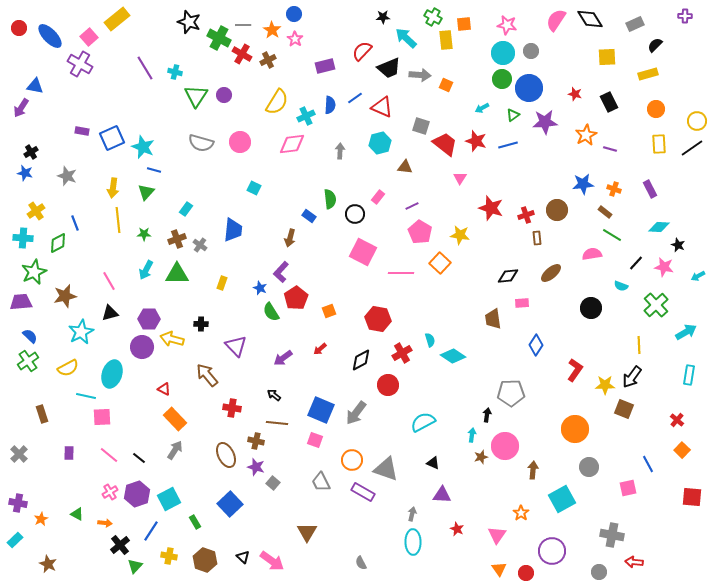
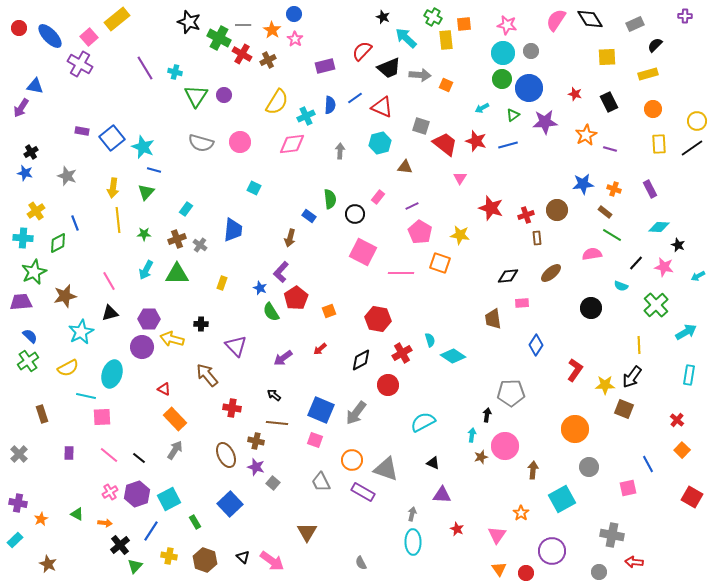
black star at (383, 17): rotated 24 degrees clockwise
orange circle at (656, 109): moved 3 px left
blue square at (112, 138): rotated 15 degrees counterclockwise
orange square at (440, 263): rotated 25 degrees counterclockwise
red square at (692, 497): rotated 25 degrees clockwise
